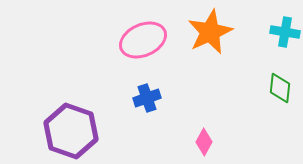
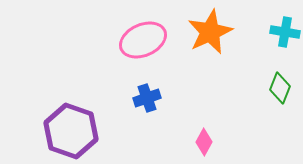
green diamond: rotated 16 degrees clockwise
